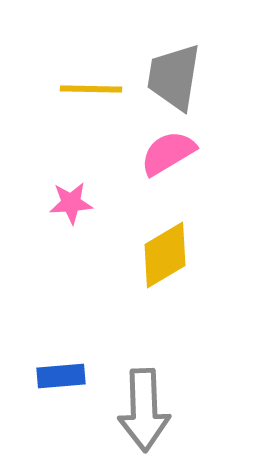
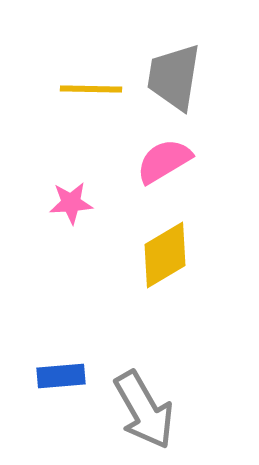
pink semicircle: moved 4 px left, 8 px down
gray arrow: rotated 28 degrees counterclockwise
